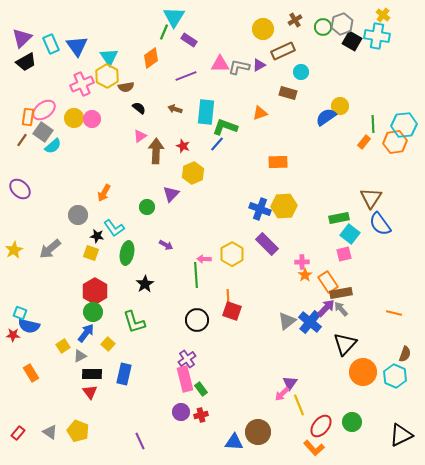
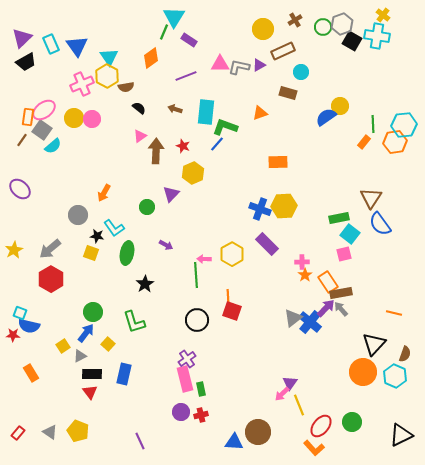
gray square at (43, 132): moved 1 px left, 2 px up
red hexagon at (95, 291): moved 44 px left, 12 px up
gray triangle at (287, 321): moved 6 px right, 3 px up
black triangle at (345, 344): moved 29 px right
green rectangle at (201, 389): rotated 24 degrees clockwise
